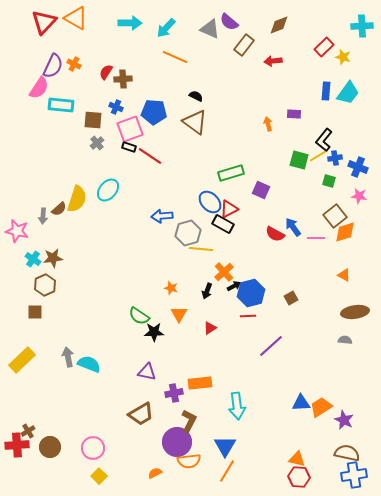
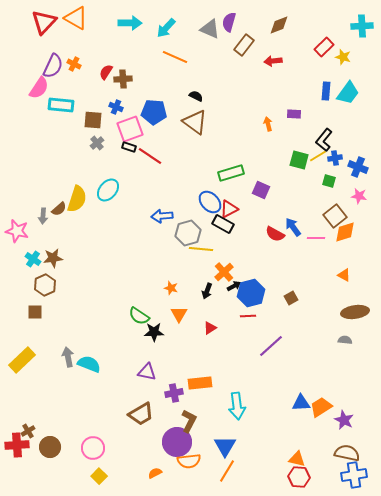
purple semicircle at (229, 22): rotated 66 degrees clockwise
